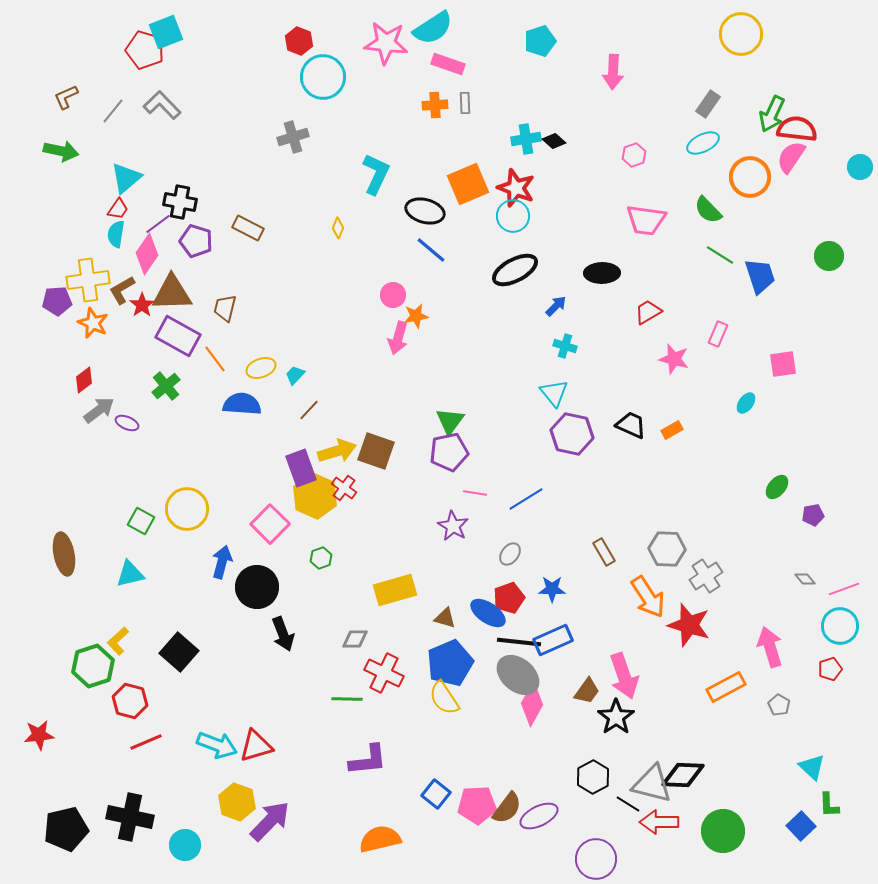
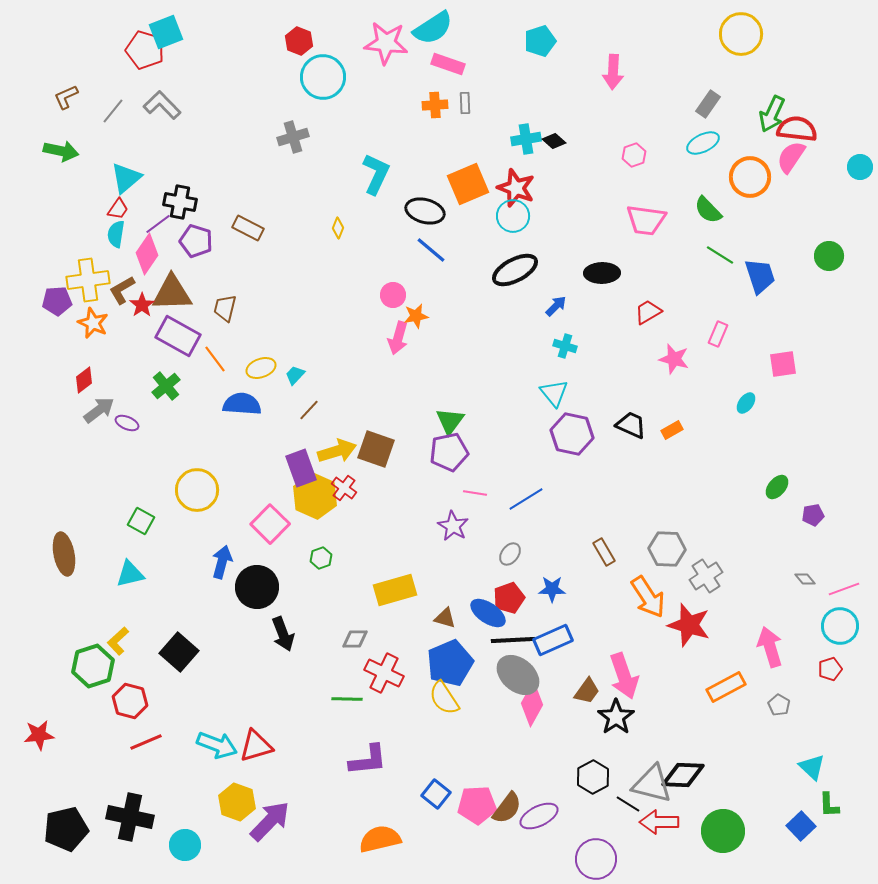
brown square at (376, 451): moved 2 px up
yellow circle at (187, 509): moved 10 px right, 19 px up
black line at (519, 642): moved 6 px left, 2 px up; rotated 9 degrees counterclockwise
